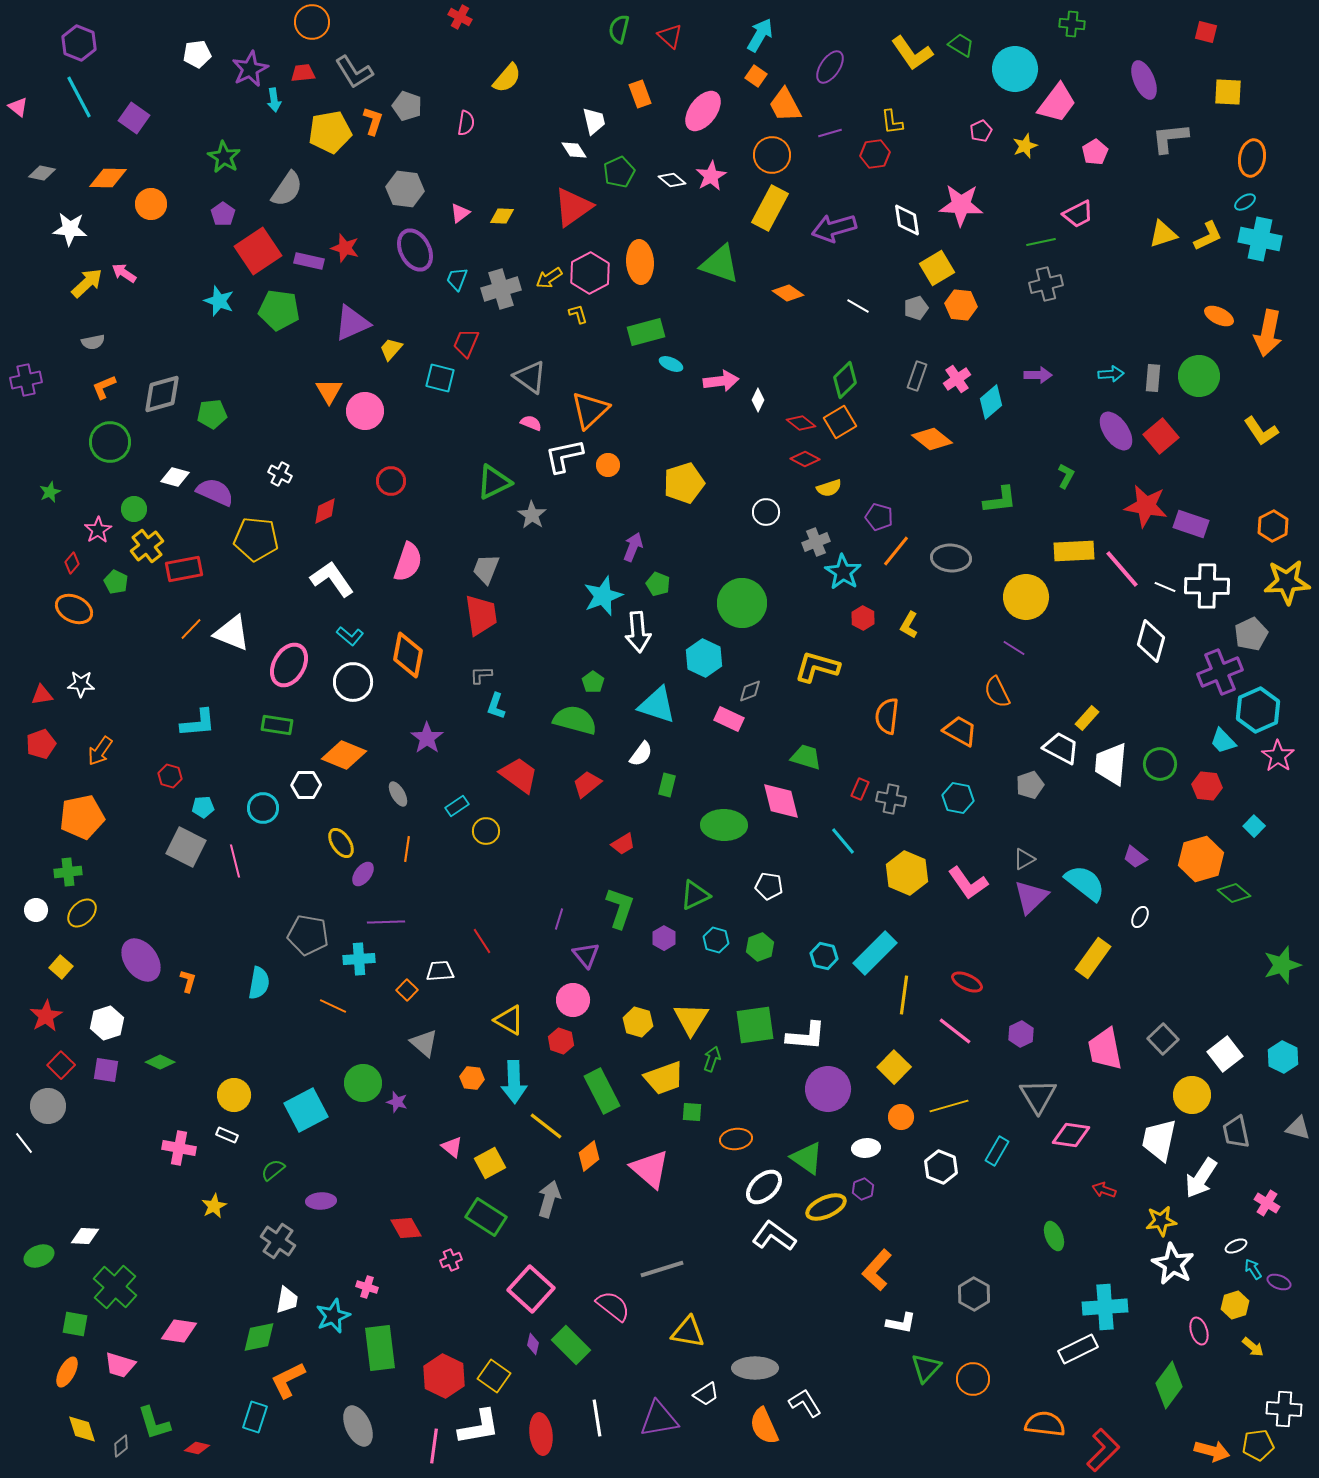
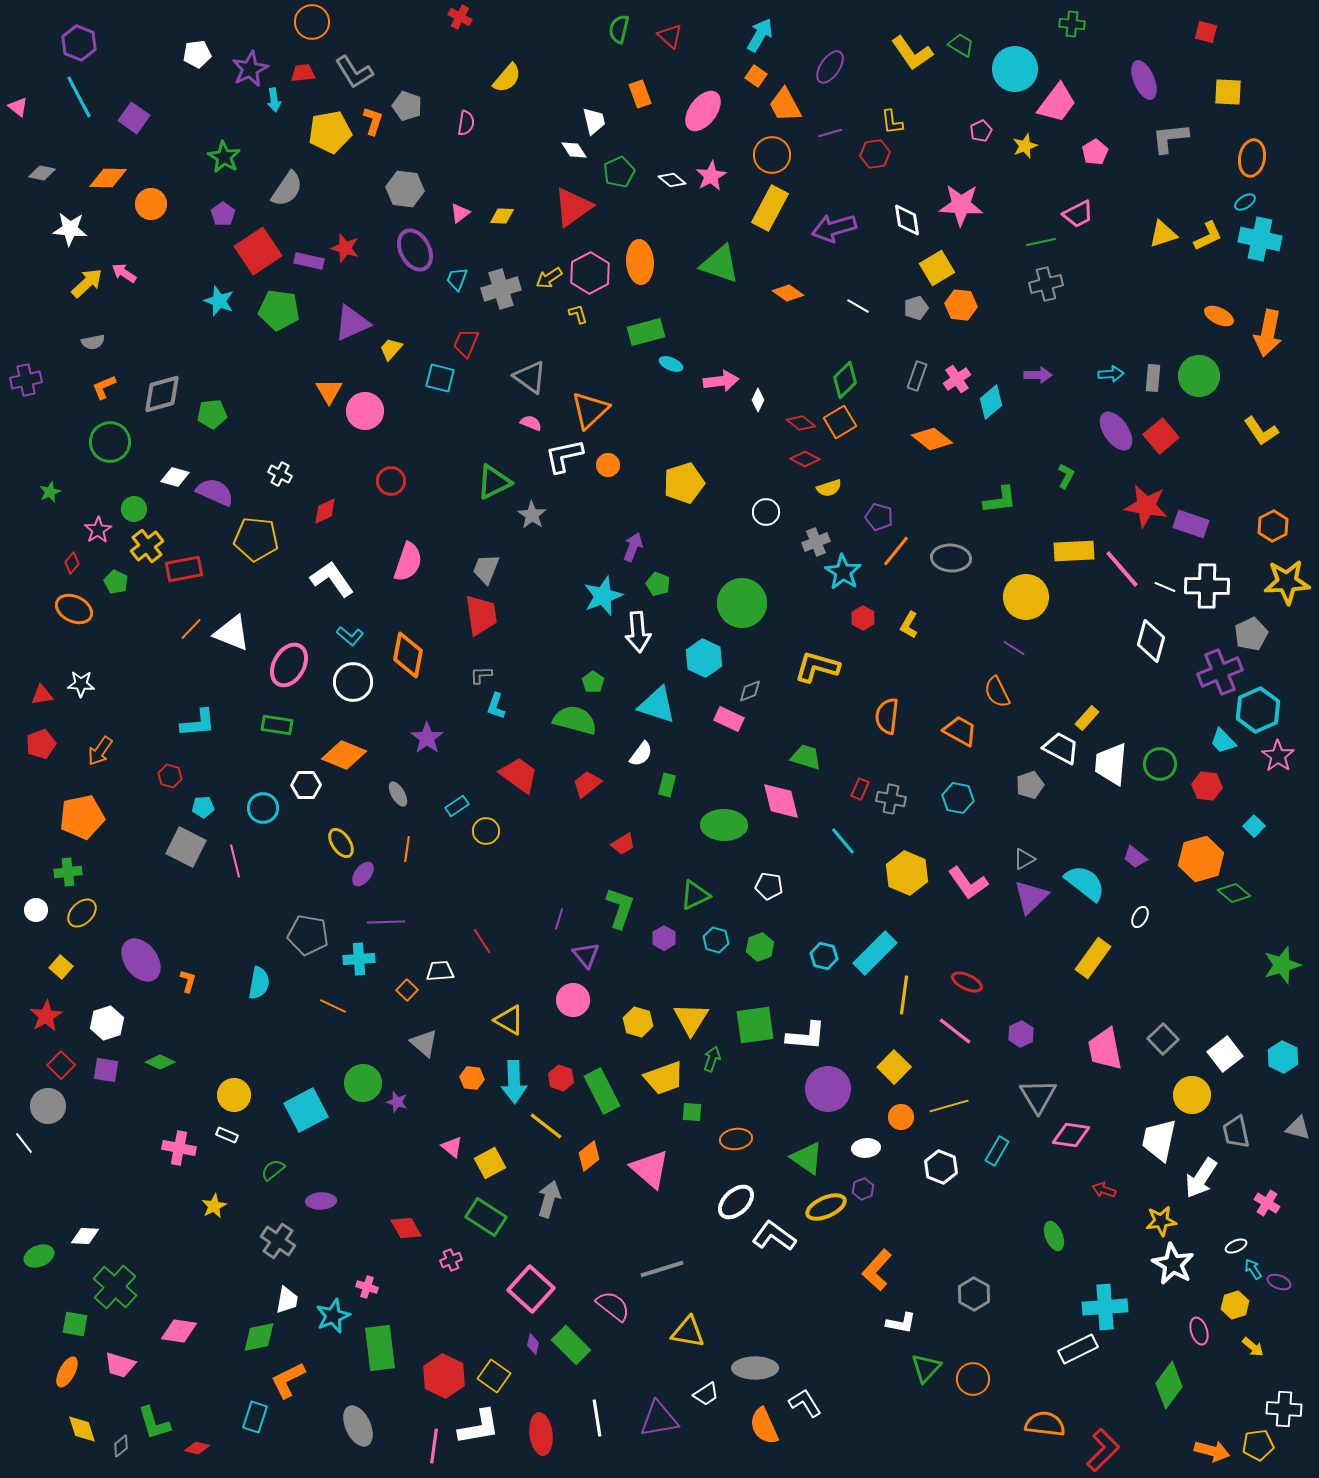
red hexagon at (561, 1041): moved 37 px down
white ellipse at (764, 1187): moved 28 px left, 15 px down
